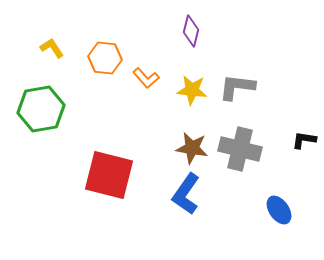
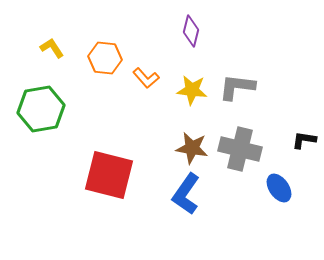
blue ellipse: moved 22 px up
